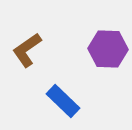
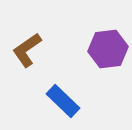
purple hexagon: rotated 9 degrees counterclockwise
